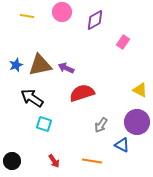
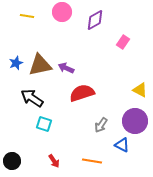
blue star: moved 2 px up
purple circle: moved 2 px left, 1 px up
